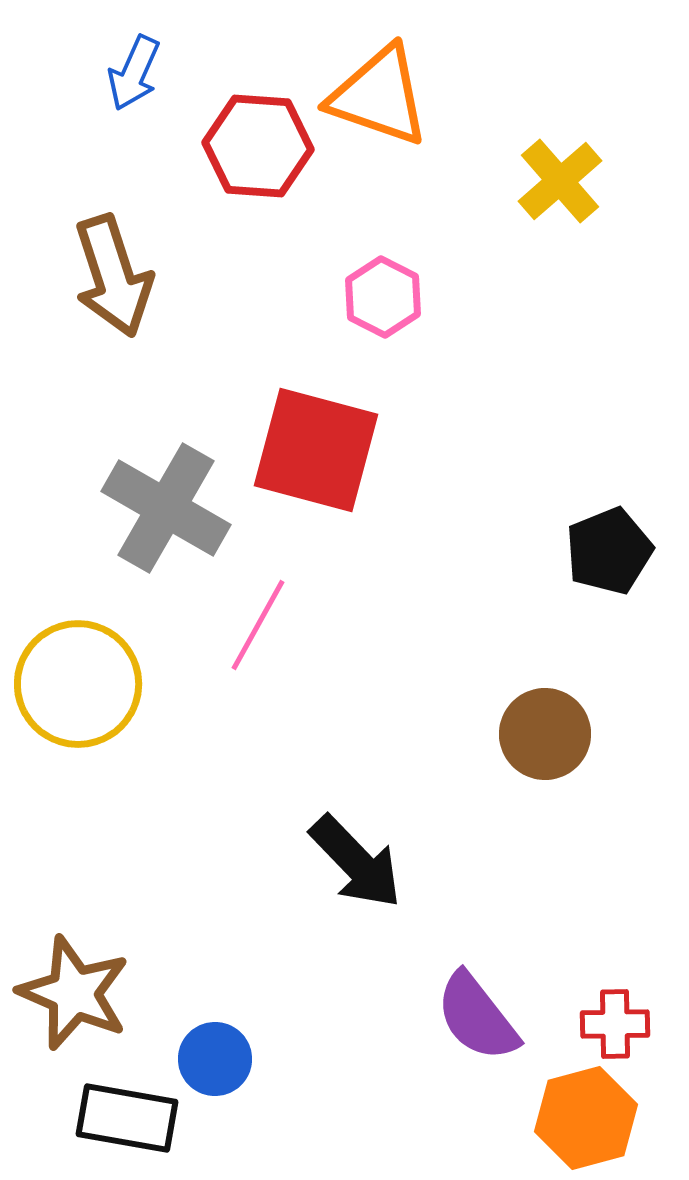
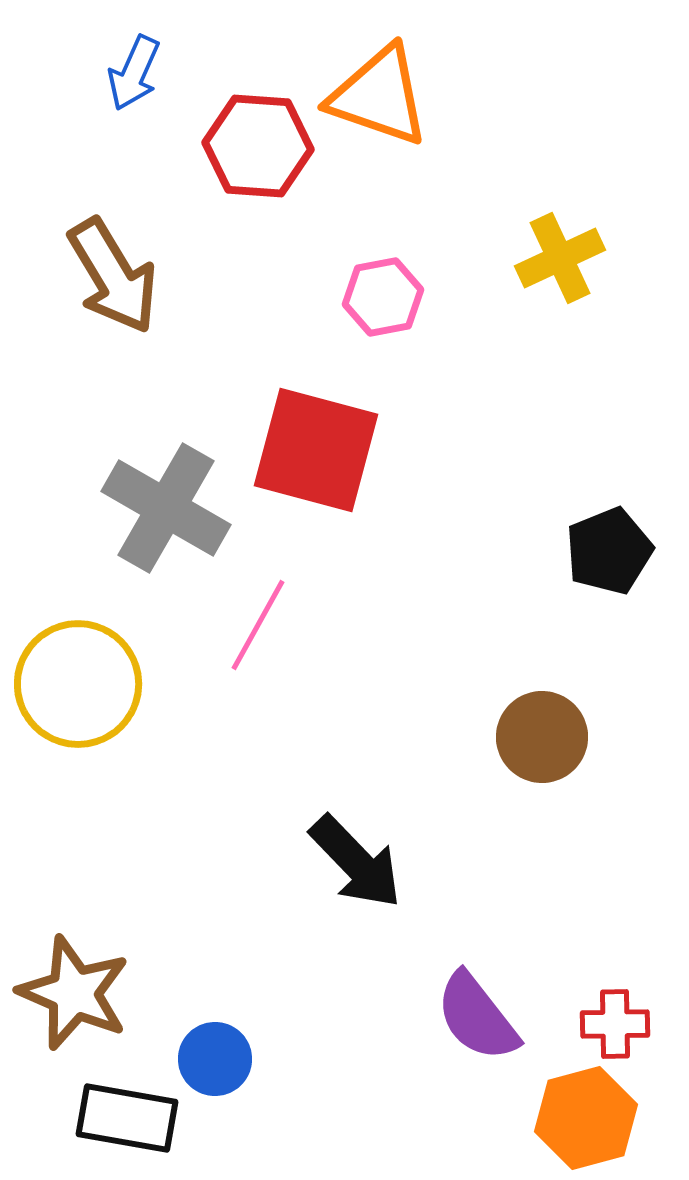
yellow cross: moved 77 px down; rotated 16 degrees clockwise
brown arrow: rotated 13 degrees counterclockwise
pink hexagon: rotated 22 degrees clockwise
brown circle: moved 3 px left, 3 px down
